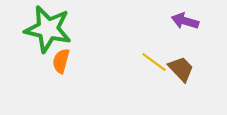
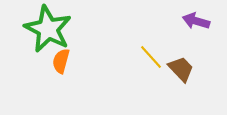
purple arrow: moved 11 px right
green star: rotated 15 degrees clockwise
yellow line: moved 3 px left, 5 px up; rotated 12 degrees clockwise
